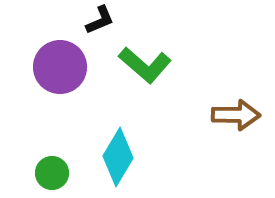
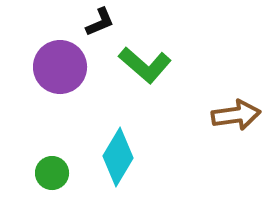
black L-shape: moved 2 px down
brown arrow: rotated 9 degrees counterclockwise
